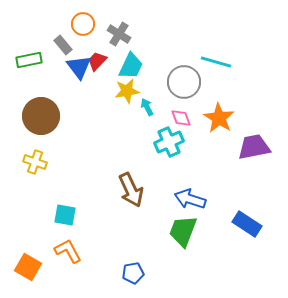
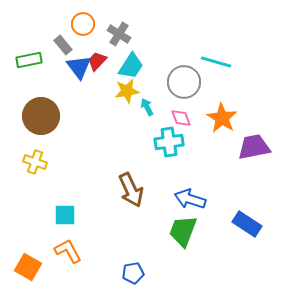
cyan trapezoid: rotated 8 degrees clockwise
orange star: moved 3 px right
cyan cross: rotated 16 degrees clockwise
cyan square: rotated 10 degrees counterclockwise
